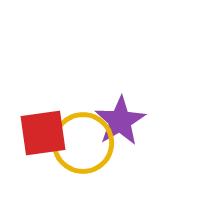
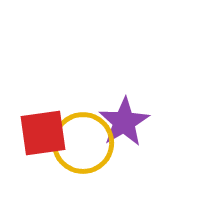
purple star: moved 4 px right, 1 px down
